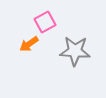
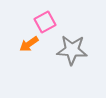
gray star: moved 3 px left, 1 px up
